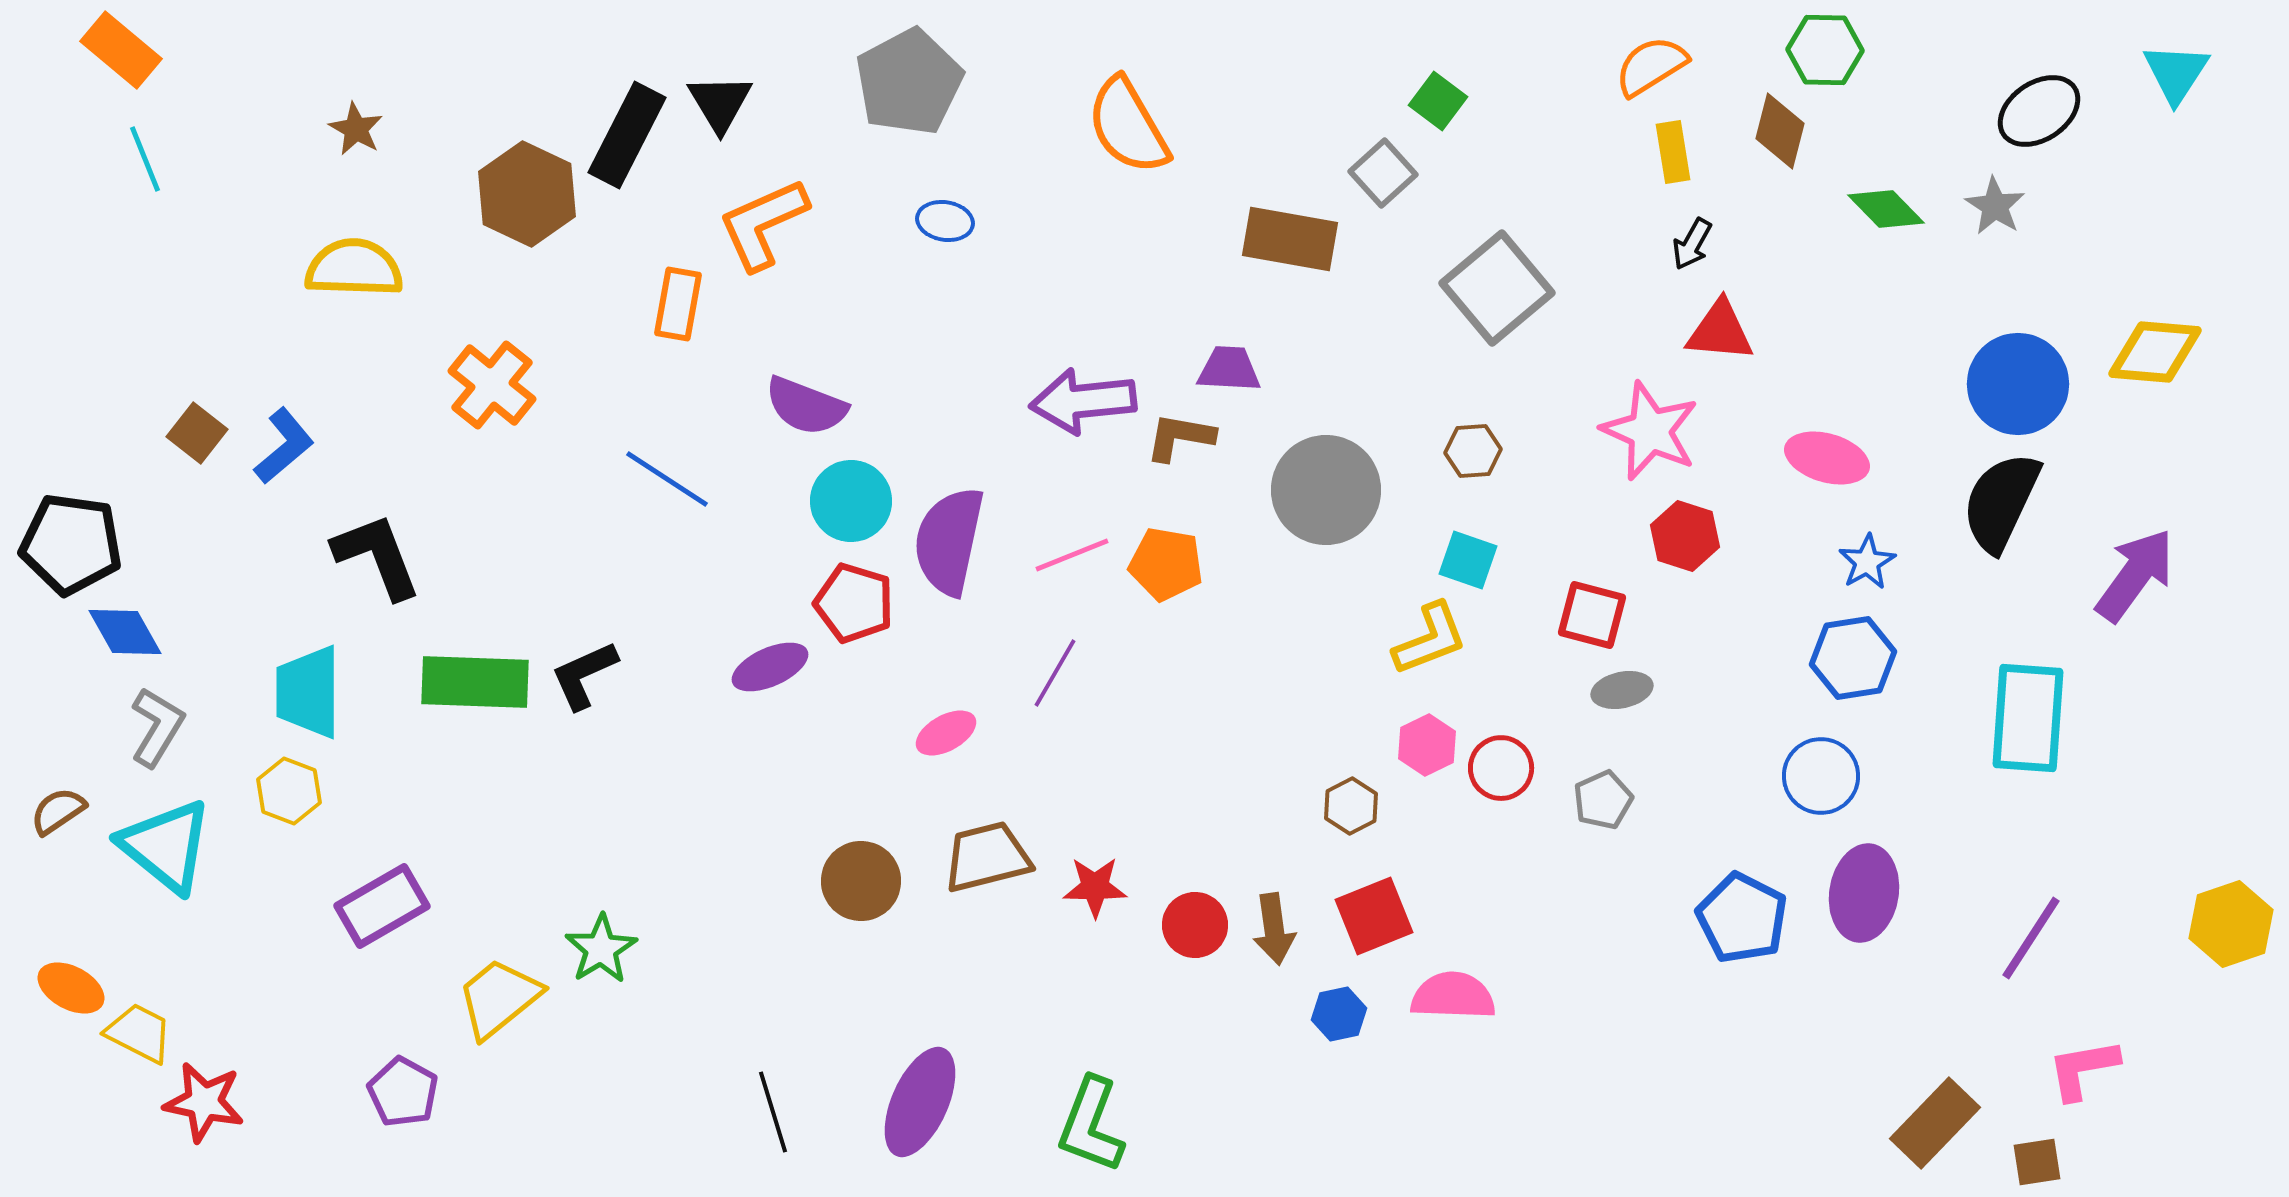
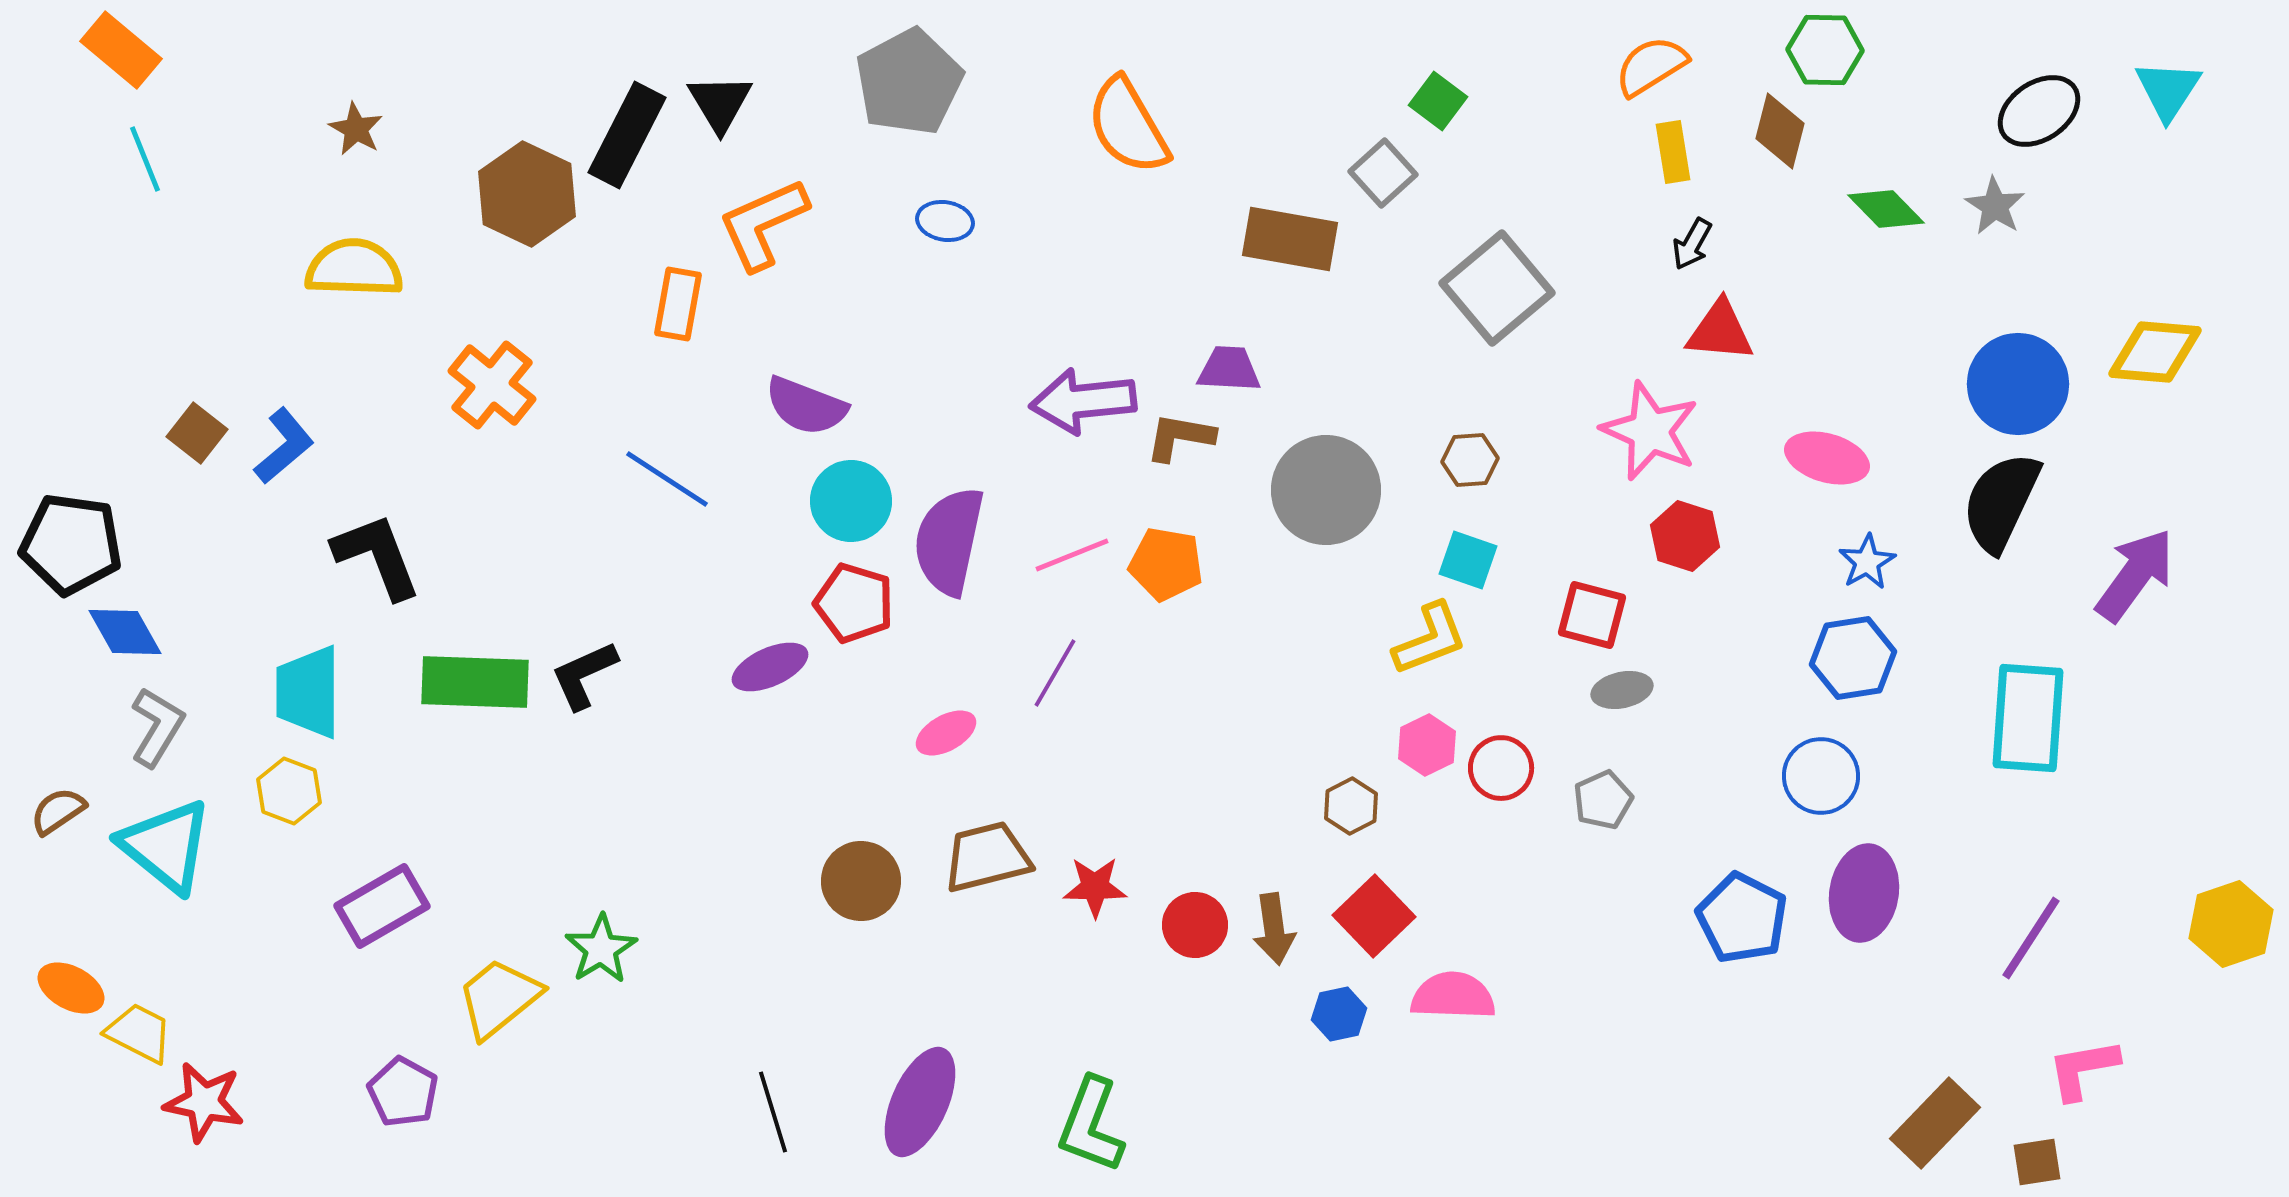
cyan triangle at (2176, 73): moved 8 px left, 17 px down
brown hexagon at (1473, 451): moved 3 px left, 9 px down
red square at (1374, 916): rotated 22 degrees counterclockwise
